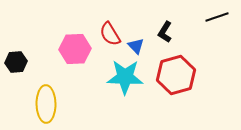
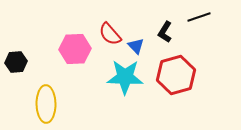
black line: moved 18 px left
red semicircle: rotated 10 degrees counterclockwise
